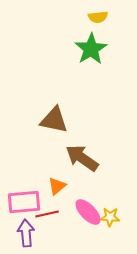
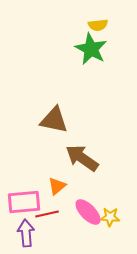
yellow semicircle: moved 8 px down
green star: rotated 12 degrees counterclockwise
